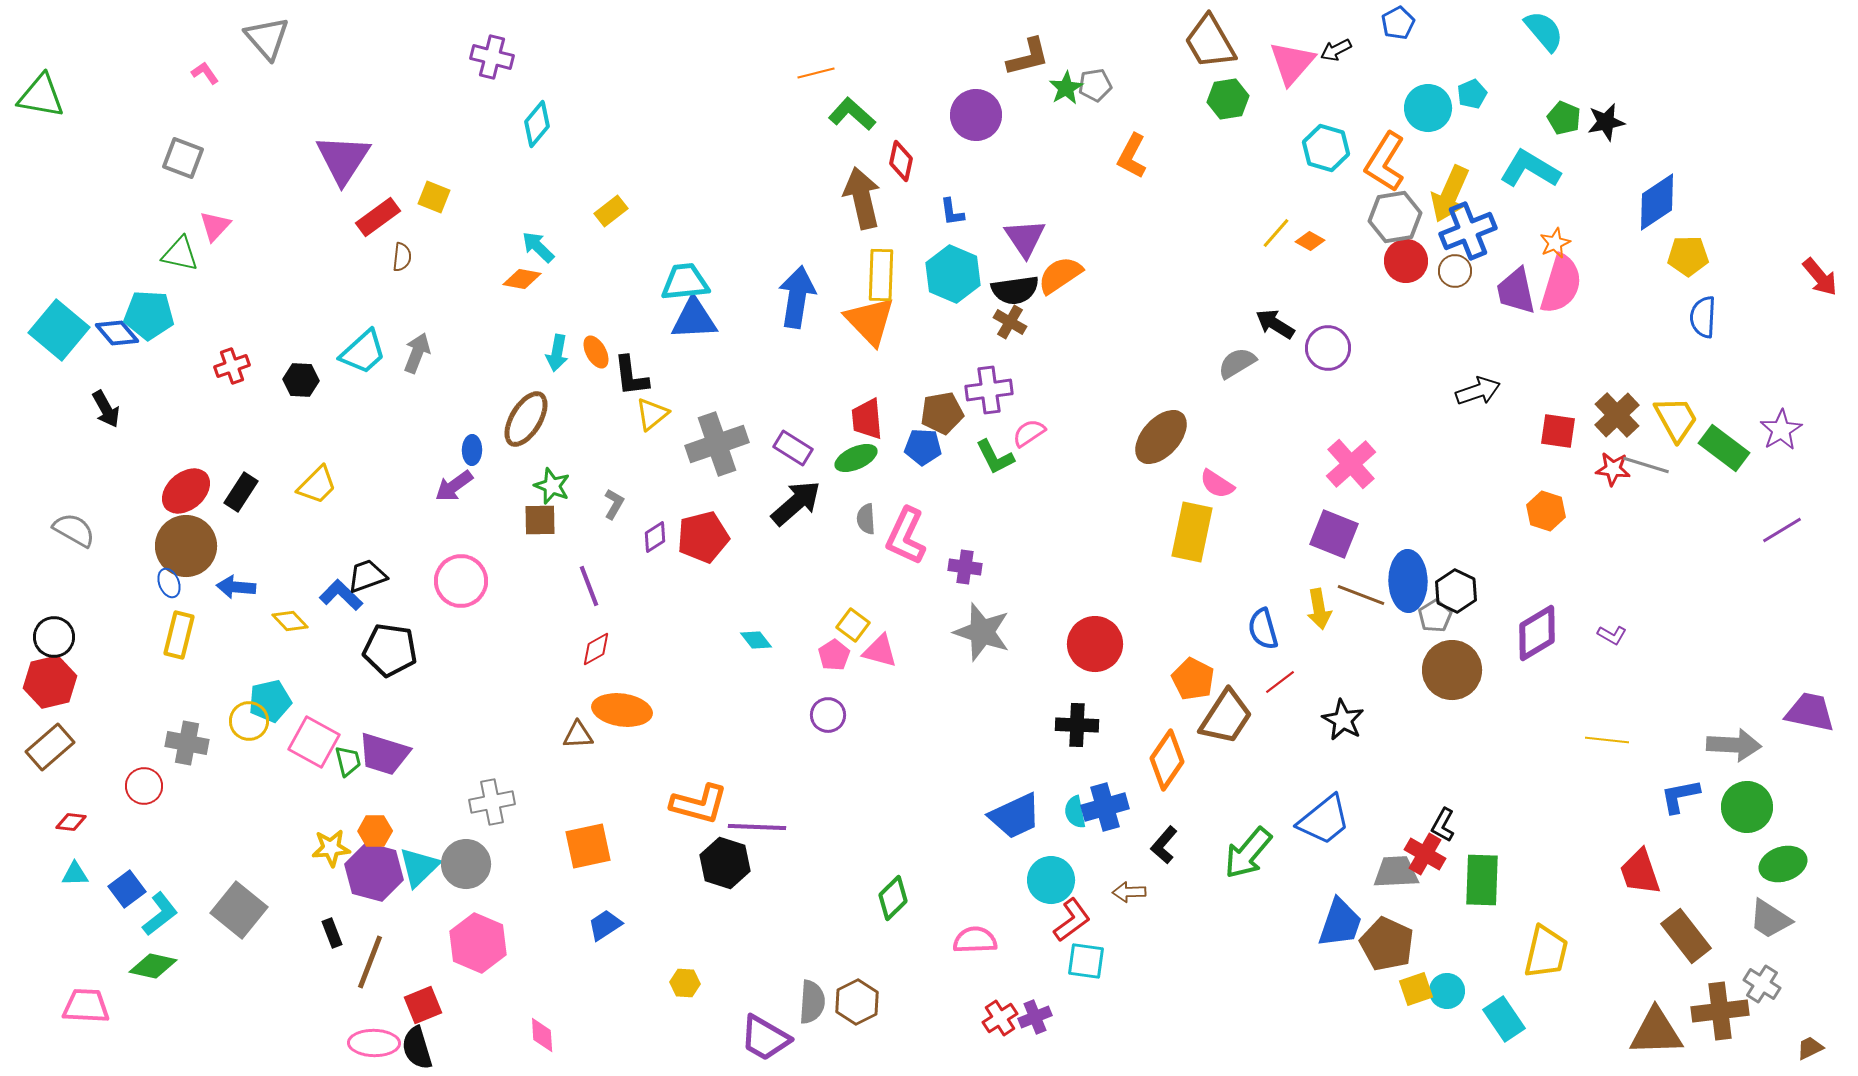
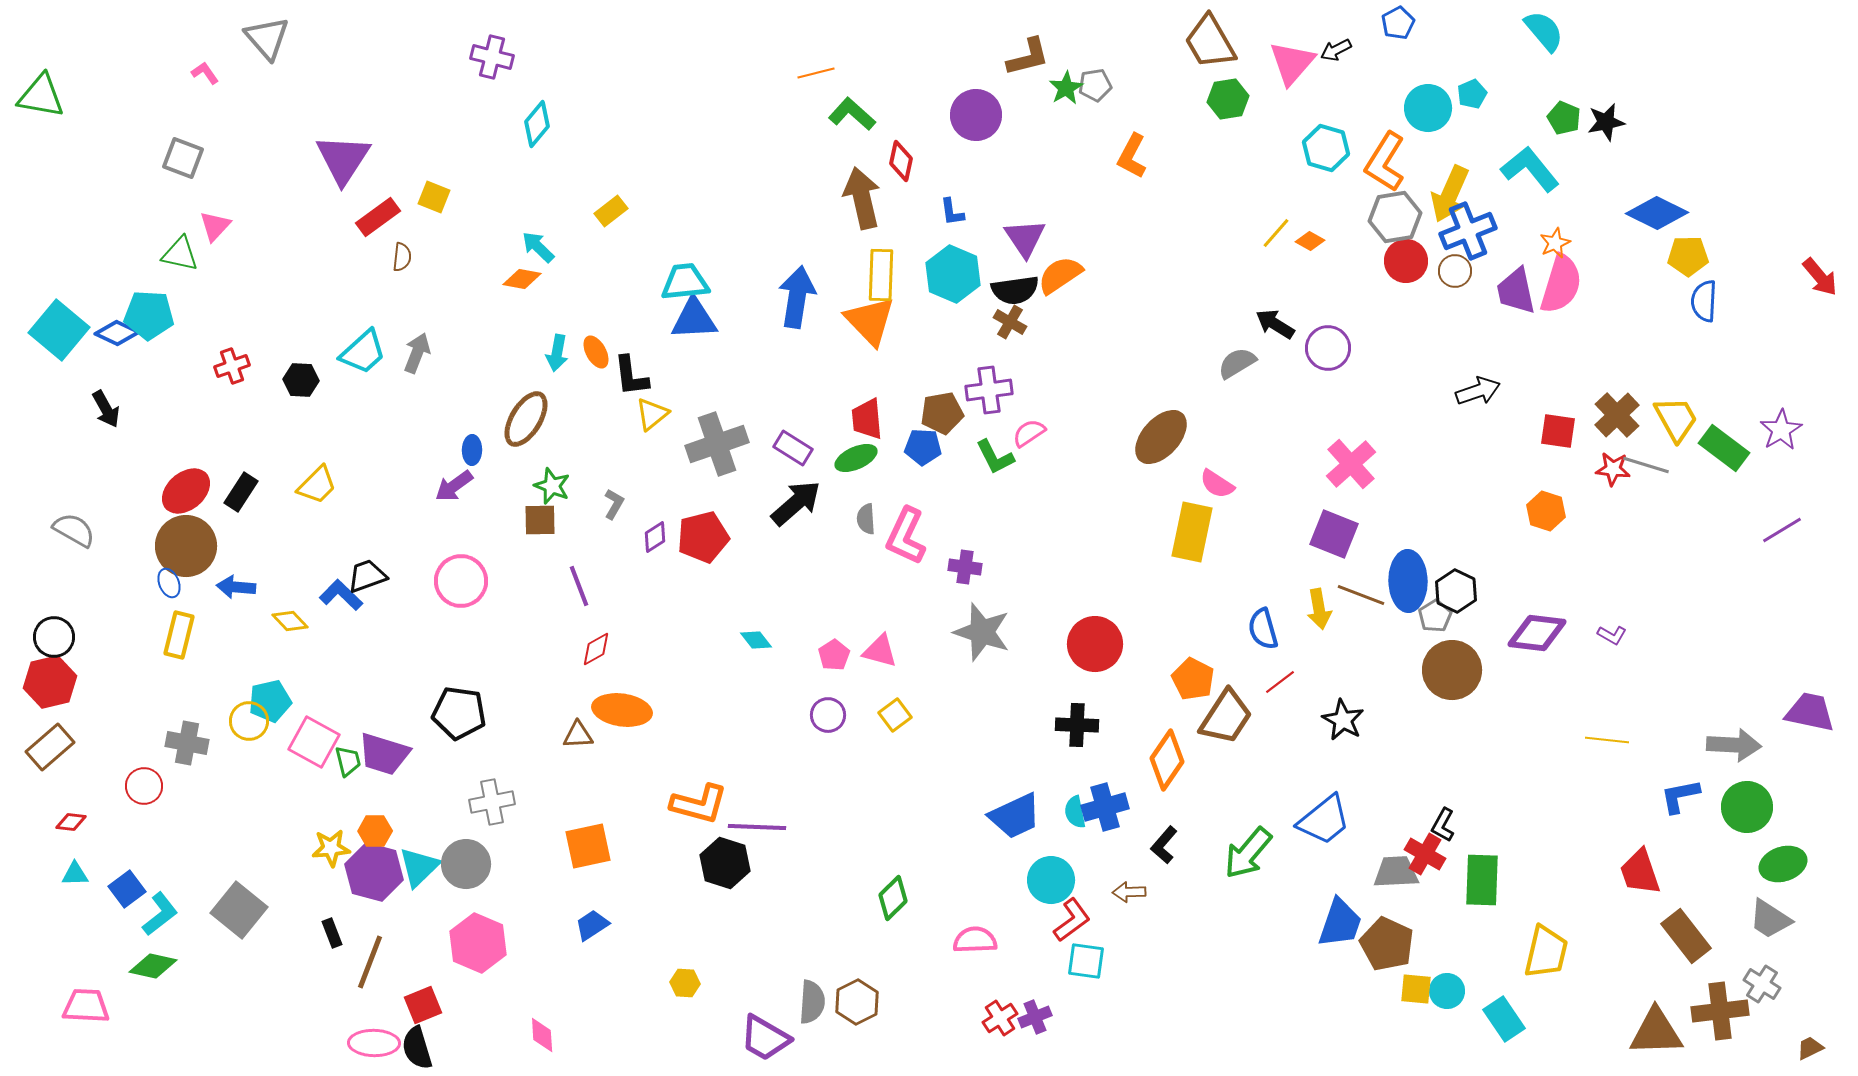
cyan L-shape at (1530, 169): rotated 20 degrees clockwise
blue diamond at (1657, 202): moved 11 px down; rotated 60 degrees clockwise
blue semicircle at (1703, 317): moved 1 px right, 16 px up
blue diamond at (117, 333): rotated 24 degrees counterclockwise
purple line at (589, 586): moved 10 px left
yellow square at (853, 625): moved 42 px right, 90 px down; rotated 16 degrees clockwise
purple diamond at (1537, 633): rotated 38 degrees clockwise
black pentagon at (390, 650): moved 69 px right, 63 px down
blue trapezoid at (605, 925): moved 13 px left
yellow square at (1416, 989): rotated 24 degrees clockwise
